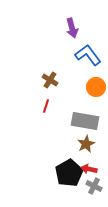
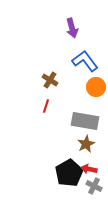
blue L-shape: moved 3 px left, 6 px down
